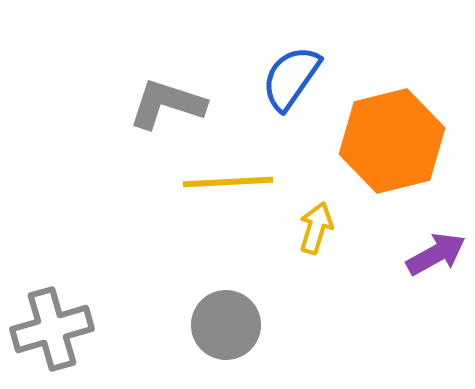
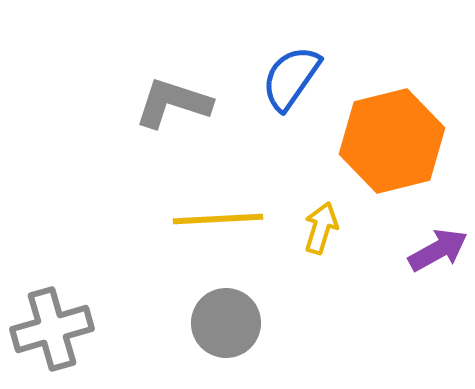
gray L-shape: moved 6 px right, 1 px up
yellow line: moved 10 px left, 37 px down
yellow arrow: moved 5 px right
purple arrow: moved 2 px right, 4 px up
gray circle: moved 2 px up
